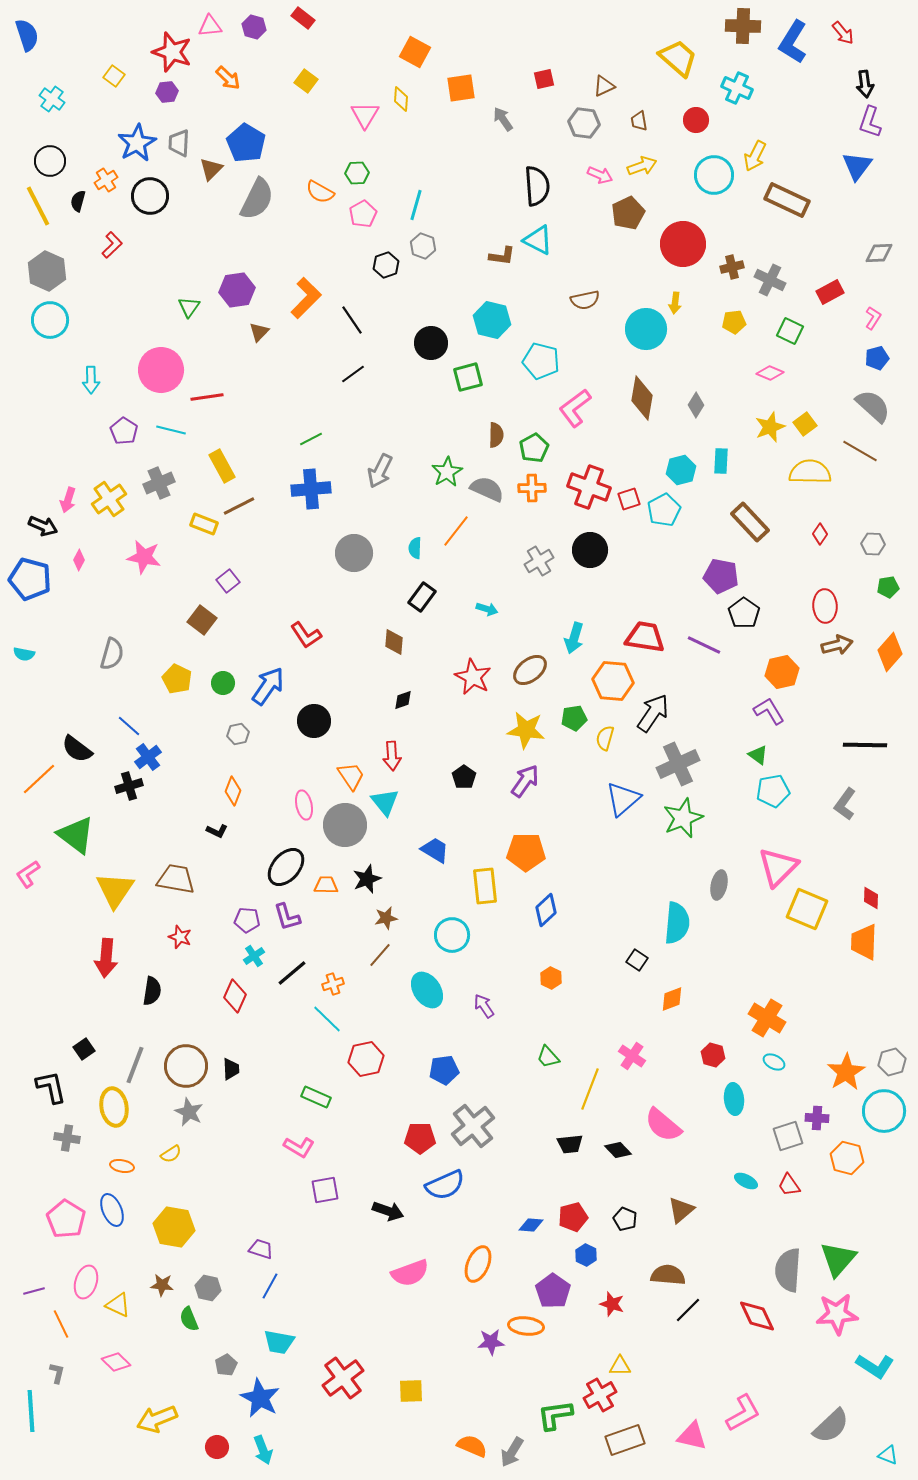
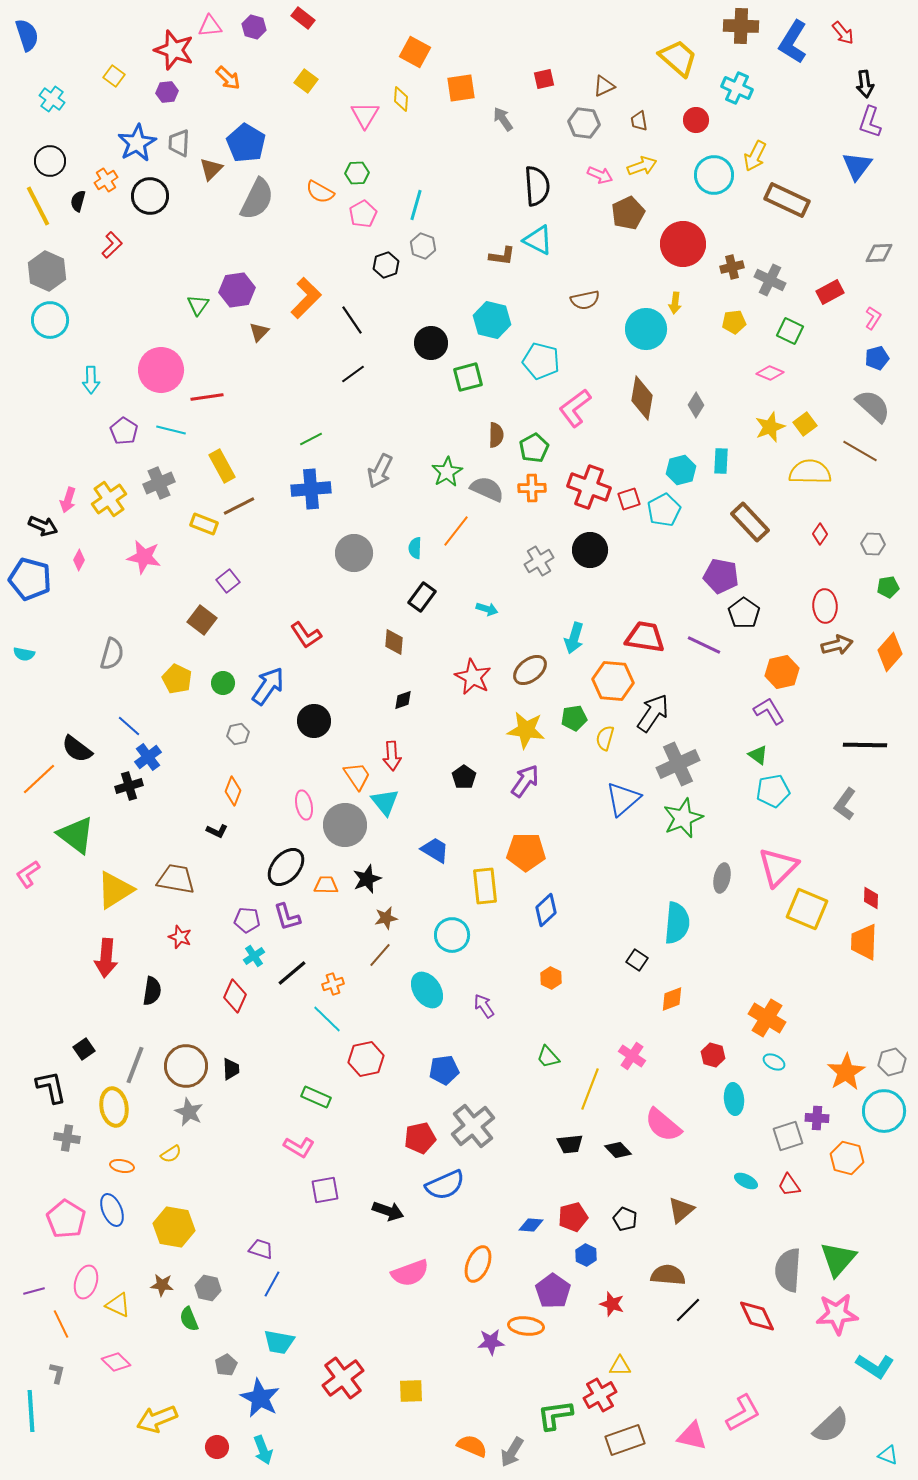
brown cross at (743, 26): moved 2 px left
red star at (172, 52): moved 2 px right, 2 px up
green triangle at (189, 307): moved 9 px right, 2 px up
orange trapezoid at (351, 776): moved 6 px right
gray ellipse at (719, 885): moved 3 px right, 7 px up
yellow triangle at (115, 890): rotated 24 degrees clockwise
red pentagon at (420, 1138): rotated 12 degrees counterclockwise
blue line at (270, 1286): moved 2 px right, 2 px up
